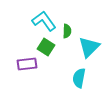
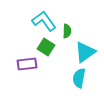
cyan triangle: moved 4 px left, 5 px down; rotated 10 degrees clockwise
